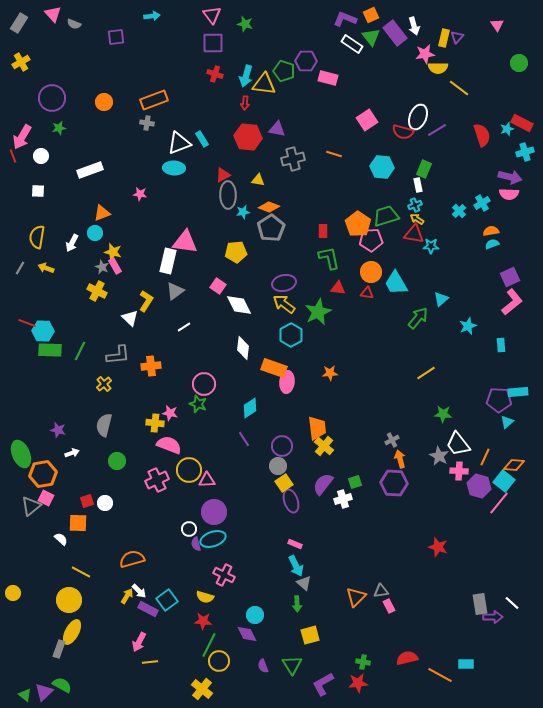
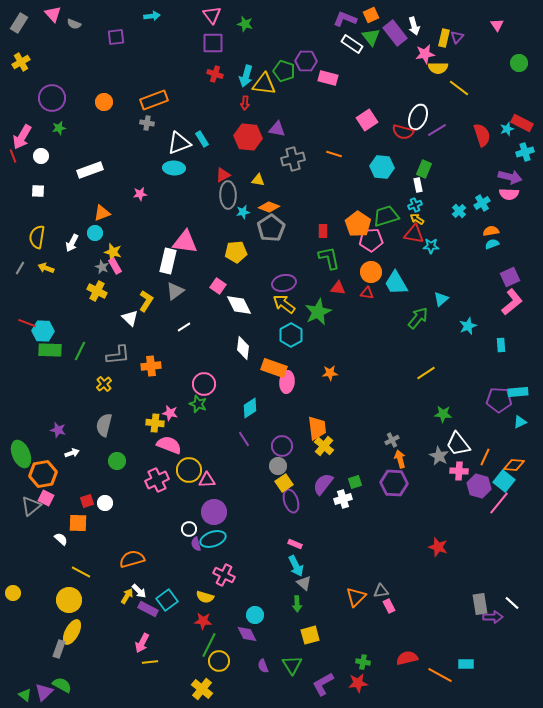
pink star at (140, 194): rotated 16 degrees counterclockwise
cyan triangle at (507, 422): moved 13 px right; rotated 16 degrees clockwise
pink arrow at (139, 642): moved 3 px right, 1 px down
